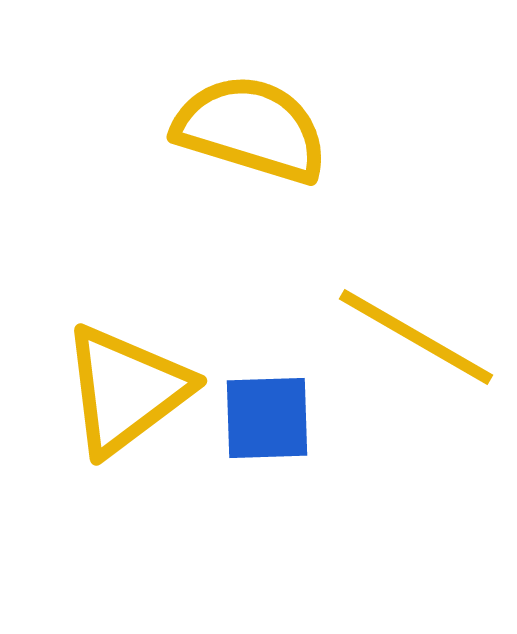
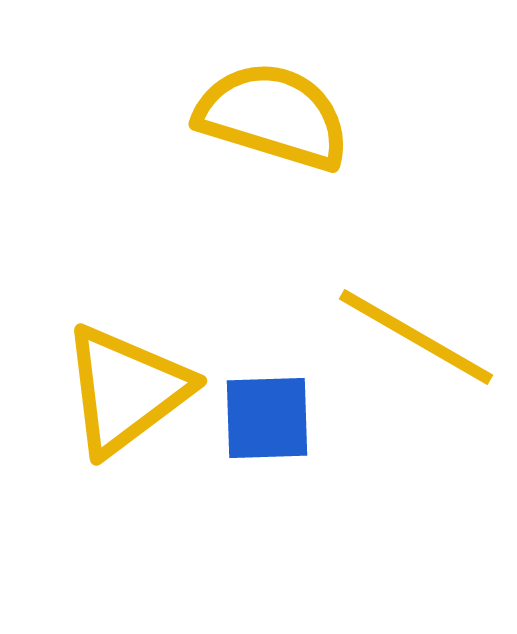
yellow semicircle: moved 22 px right, 13 px up
